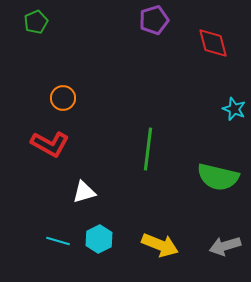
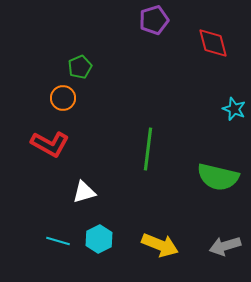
green pentagon: moved 44 px right, 45 px down
